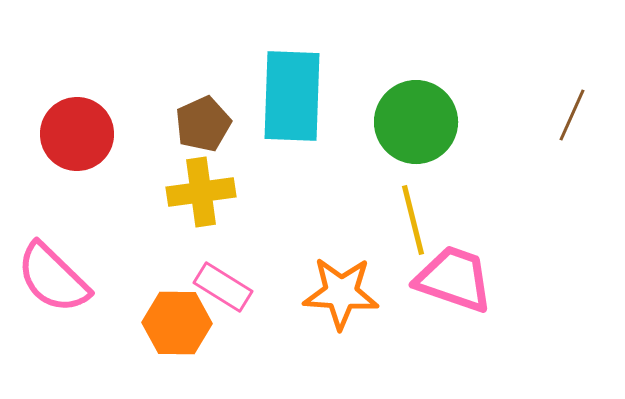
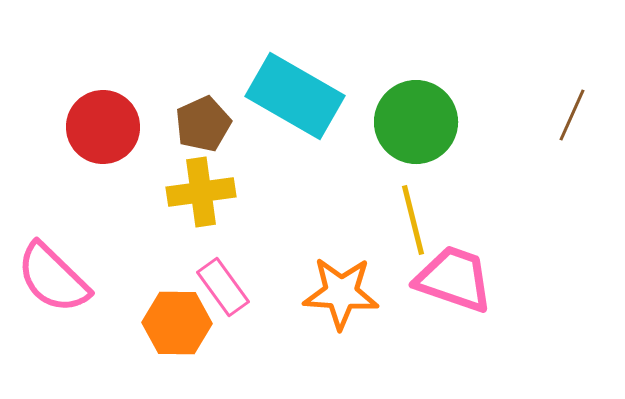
cyan rectangle: moved 3 px right; rotated 62 degrees counterclockwise
red circle: moved 26 px right, 7 px up
pink rectangle: rotated 22 degrees clockwise
